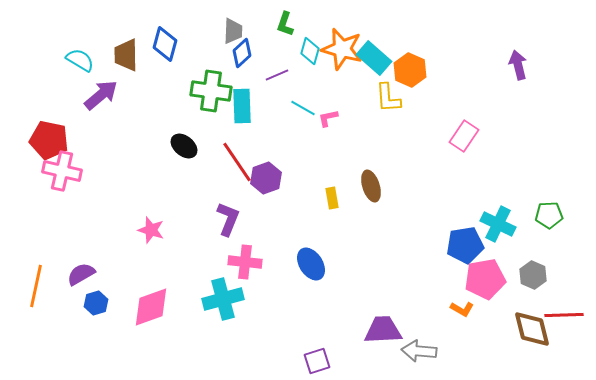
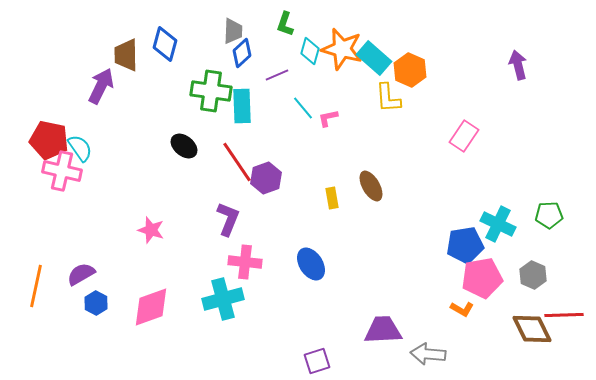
cyan semicircle at (80, 60): moved 88 px down; rotated 24 degrees clockwise
purple arrow at (101, 95): moved 9 px up; rotated 24 degrees counterclockwise
cyan line at (303, 108): rotated 20 degrees clockwise
brown ellipse at (371, 186): rotated 12 degrees counterclockwise
pink pentagon at (485, 279): moved 3 px left, 1 px up
blue hexagon at (96, 303): rotated 15 degrees counterclockwise
brown diamond at (532, 329): rotated 12 degrees counterclockwise
gray arrow at (419, 351): moved 9 px right, 3 px down
